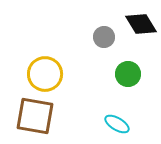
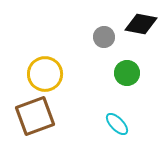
black diamond: rotated 48 degrees counterclockwise
green circle: moved 1 px left, 1 px up
brown square: rotated 30 degrees counterclockwise
cyan ellipse: rotated 15 degrees clockwise
